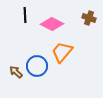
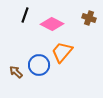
black line: rotated 21 degrees clockwise
blue circle: moved 2 px right, 1 px up
